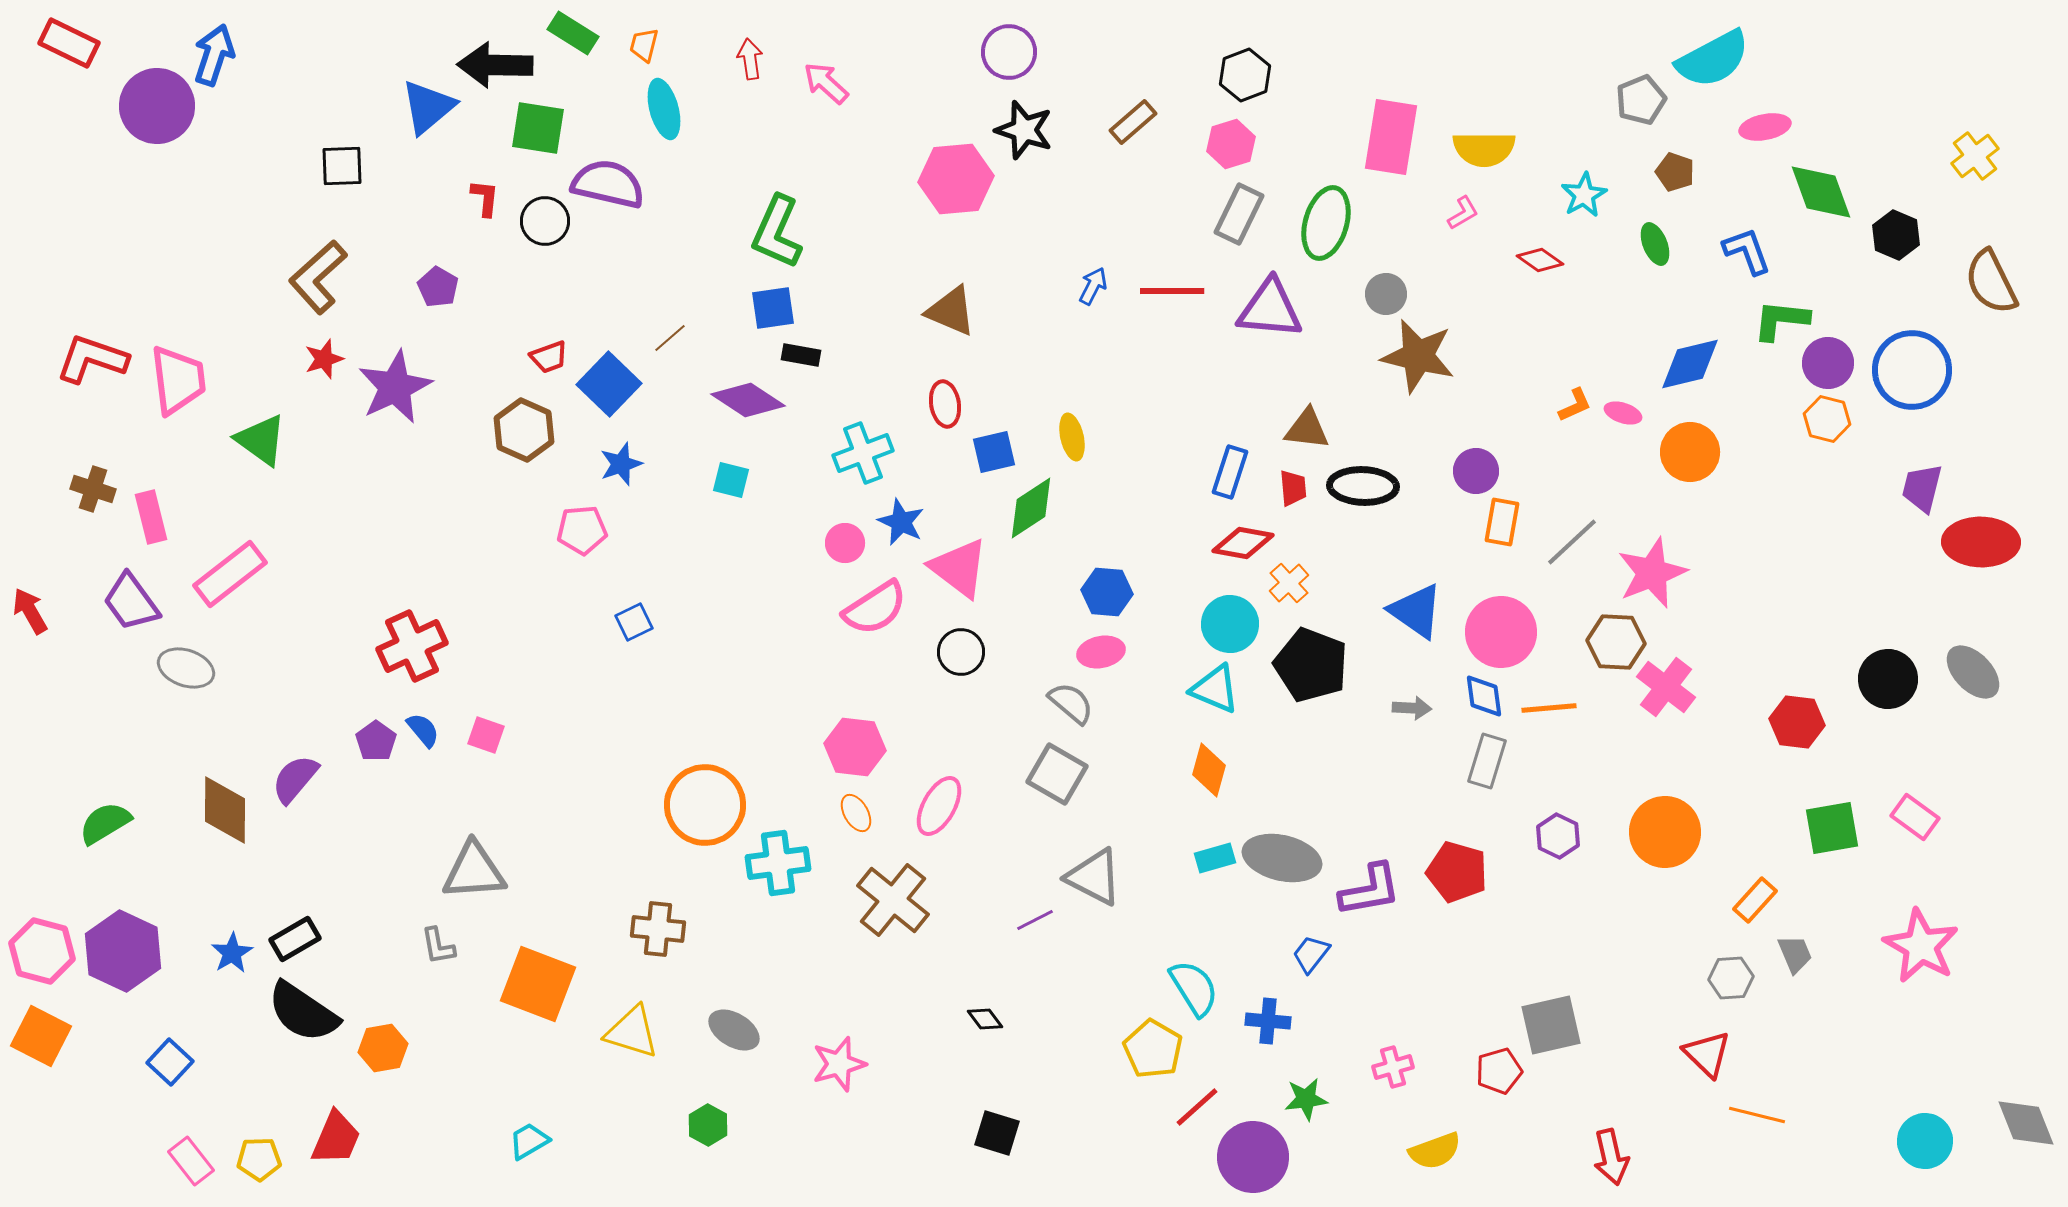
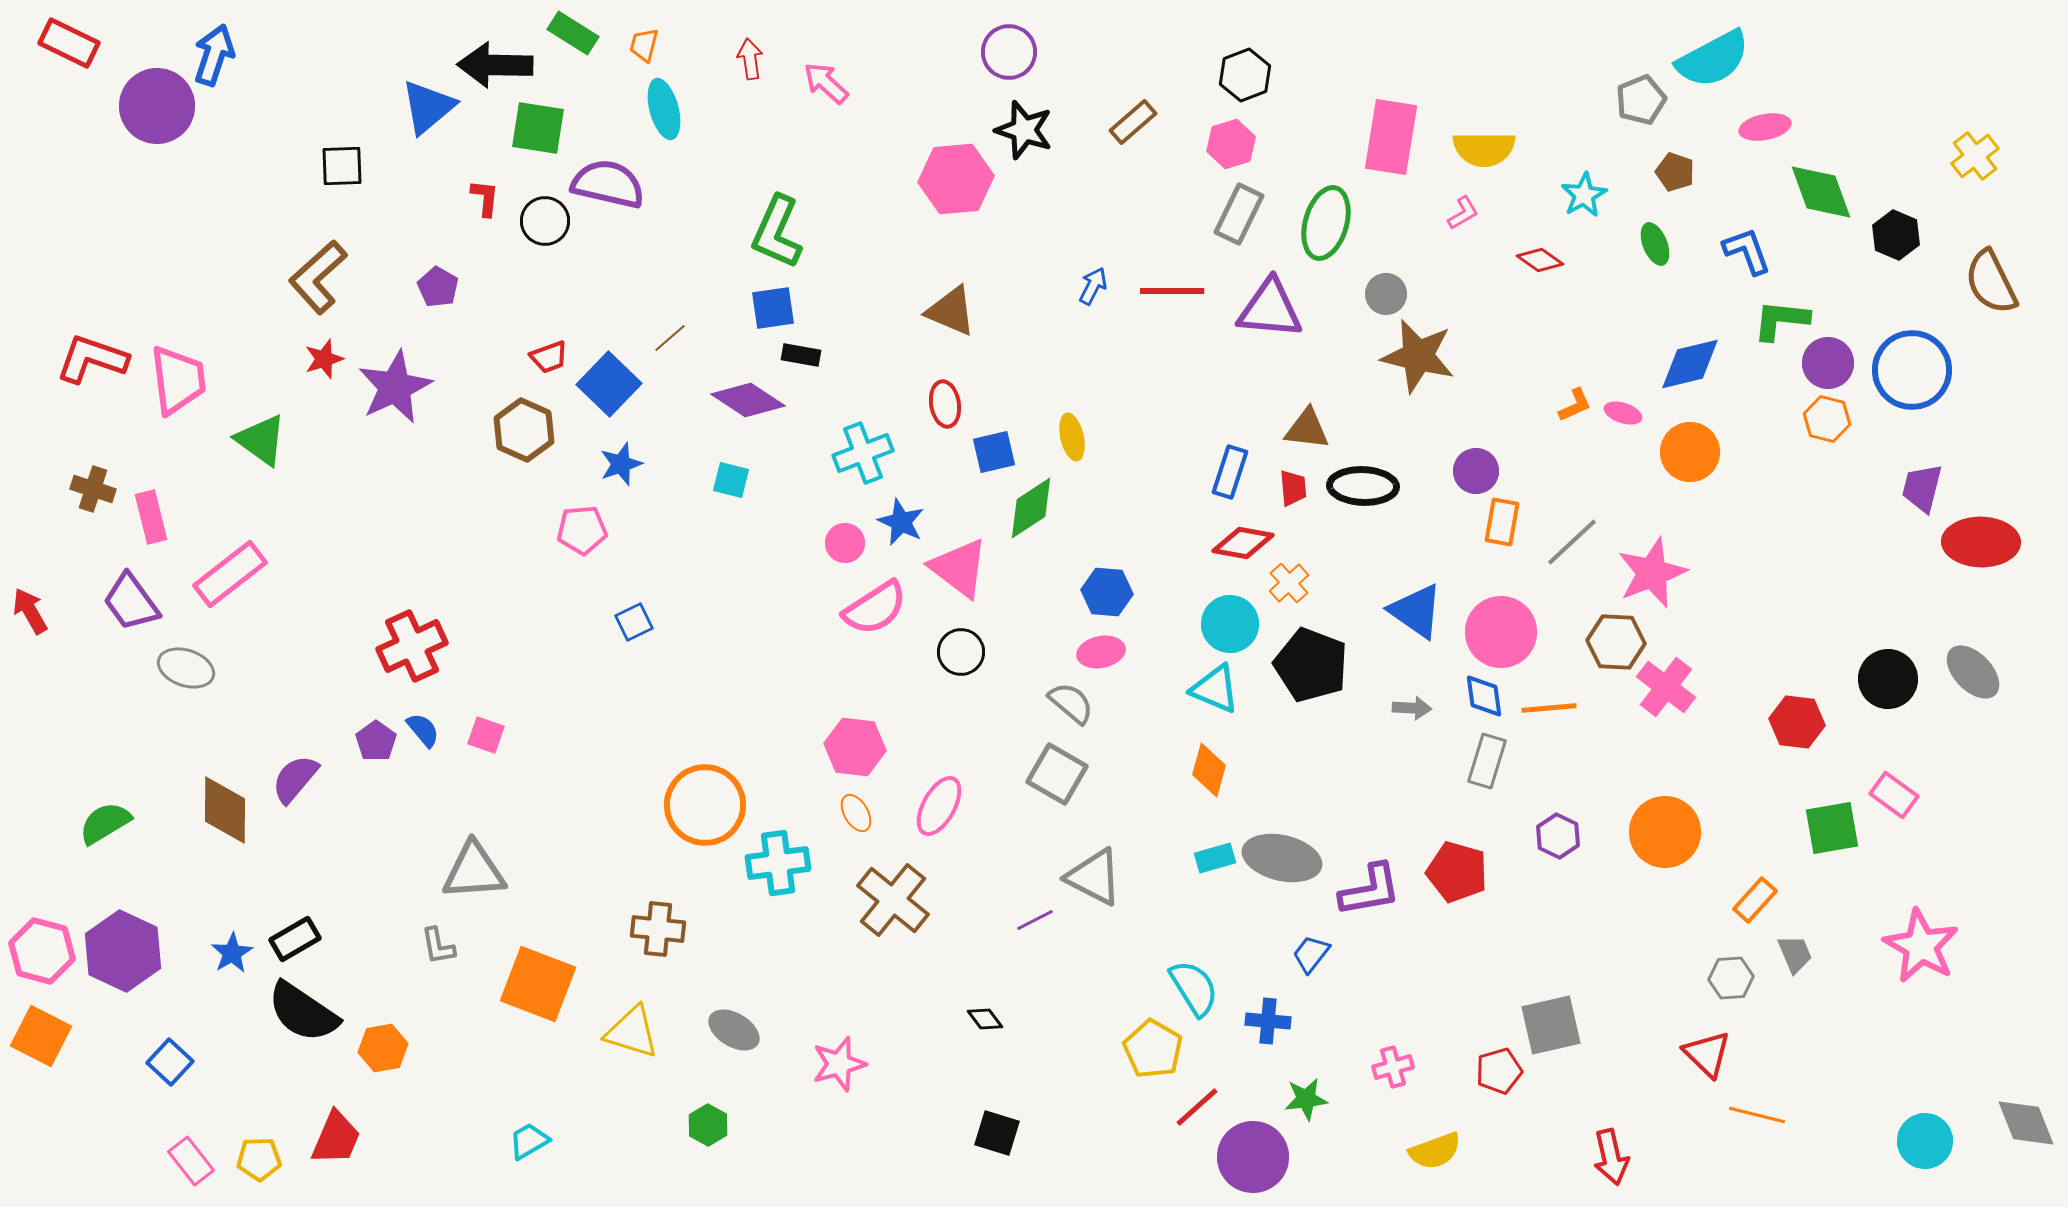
pink rectangle at (1915, 817): moved 21 px left, 22 px up
